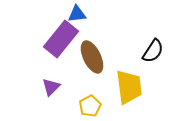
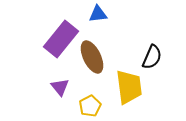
blue triangle: moved 21 px right
black semicircle: moved 1 px left, 6 px down; rotated 10 degrees counterclockwise
purple triangle: moved 9 px right; rotated 24 degrees counterclockwise
